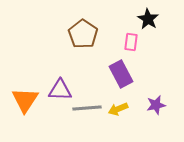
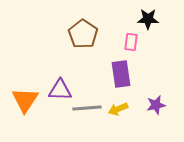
black star: rotated 30 degrees counterclockwise
purple rectangle: rotated 20 degrees clockwise
